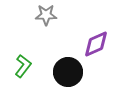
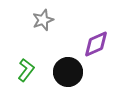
gray star: moved 3 px left, 5 px down; rotated 20 degrees counterclockwise
green L-shape: moved 3 px right, 4 px down
